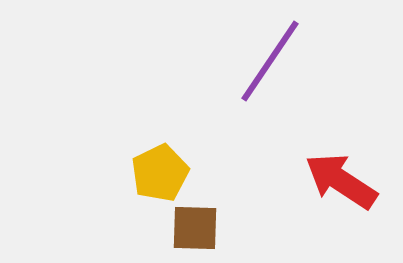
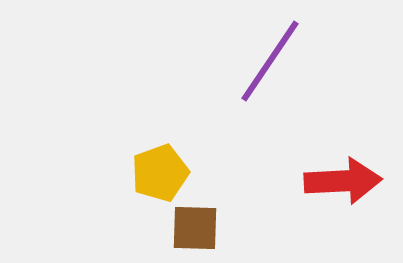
yellow pentagon: rotated 6 degrees clockwise
red arrow: moved 2 px right; rotated 144 degrees clockwise
